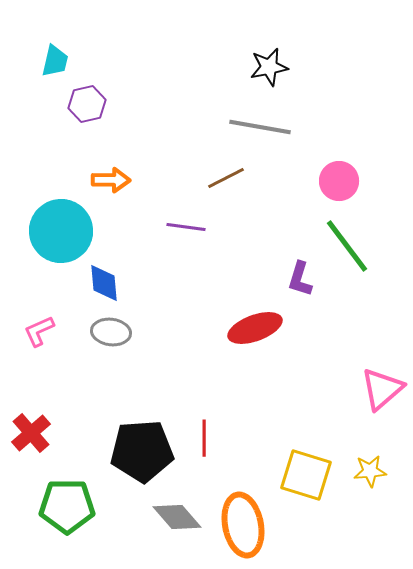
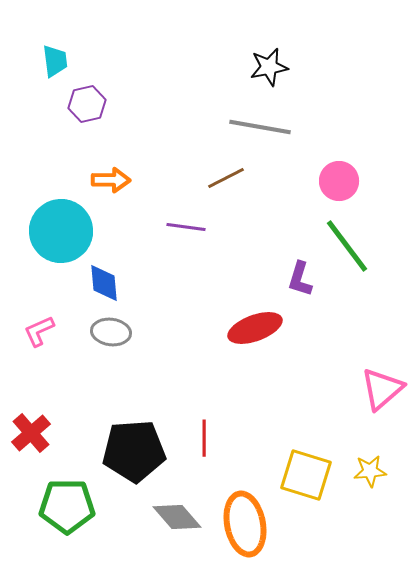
cyan trapezoid: rotated 20 degrees counterclockwise
black pentagon: moved 8 px left
orange ellipse: moved 2 px right, 1 px up
